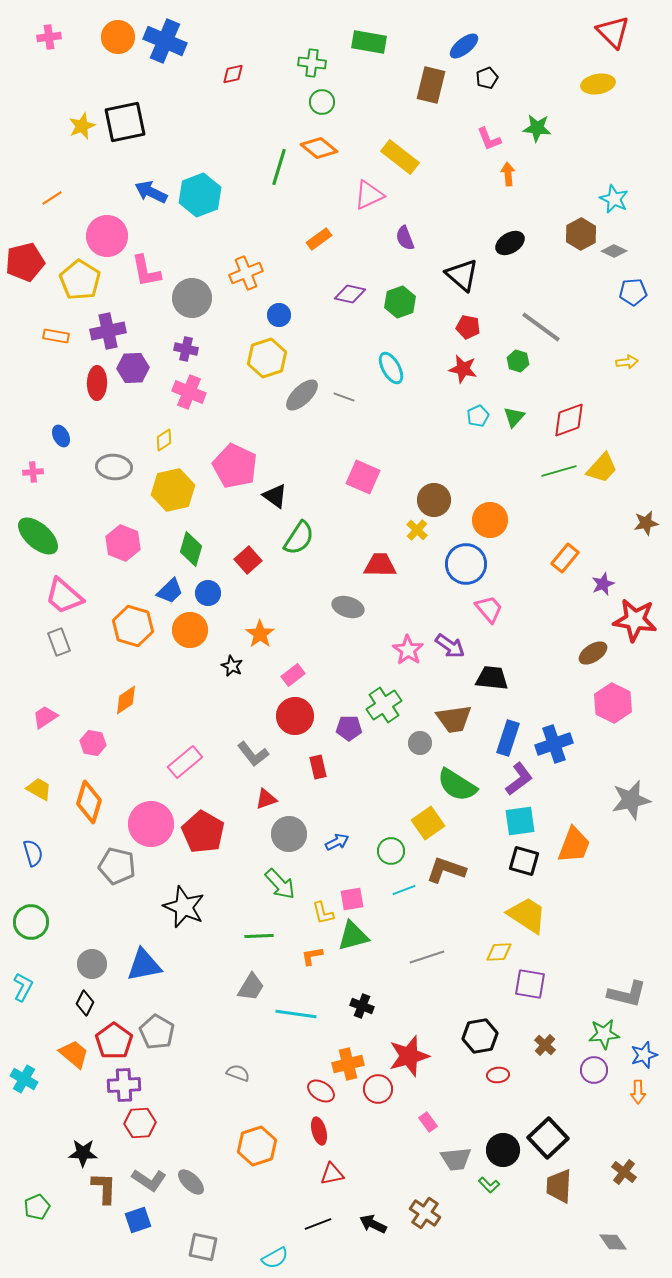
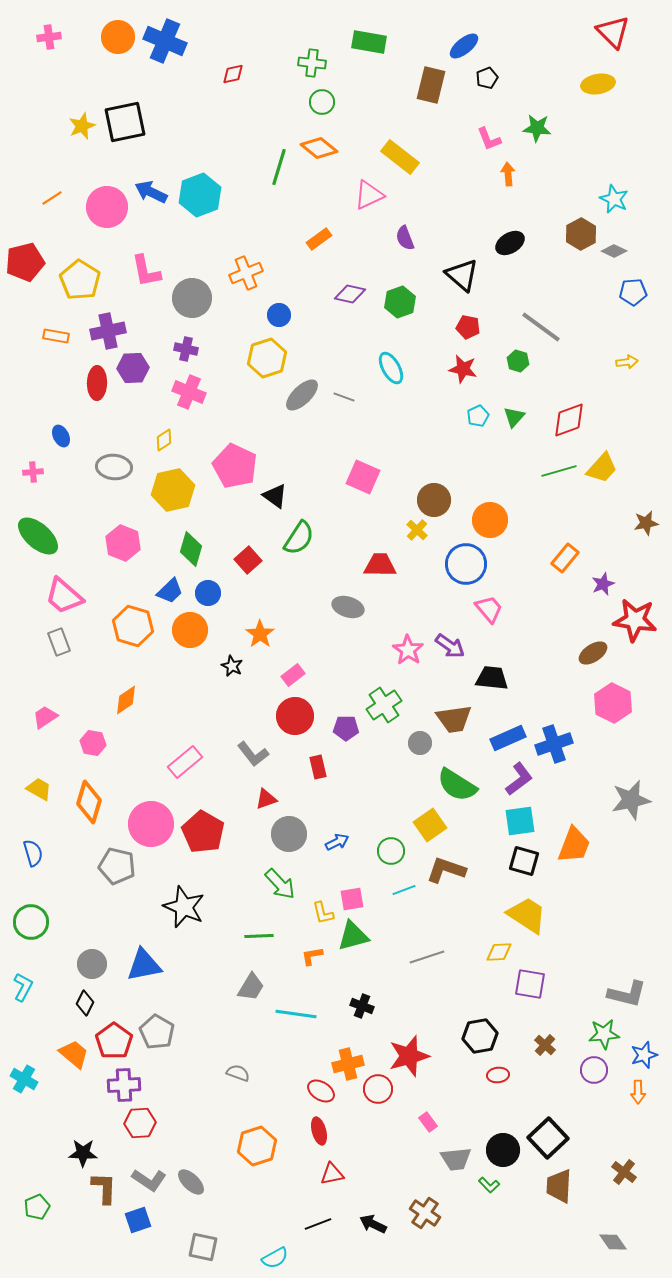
pink circle at (107, 236): moved 29 px up
purple pentagon at (349, 728): moved 3 px left
blue rectangle at (508, 738): rotated 48 degrees clockwise
yellow square at (428, 823): moved 2 px right, 2 px down
